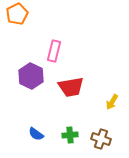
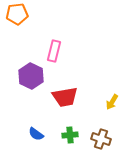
orange pentagon: rotated 20 degrees clockwise
red trapezoid: moved 6 px left, 10 px down
